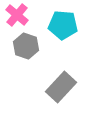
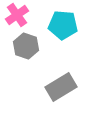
pink cross: rotated 15 degrees clockwise
gray rectangle: rotated 16 degrees clockwise
